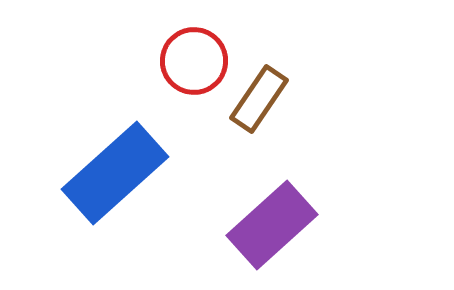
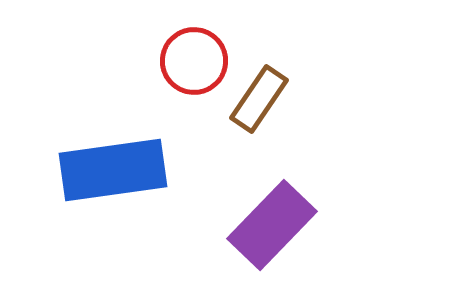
blue rectangle: moved 2 px left, 3 px up; rotated 34 degrees clockwise
purple rectangle: rotated 4 degrees counterclockwise
